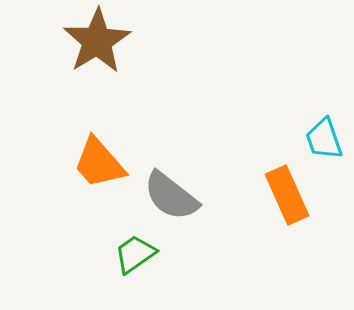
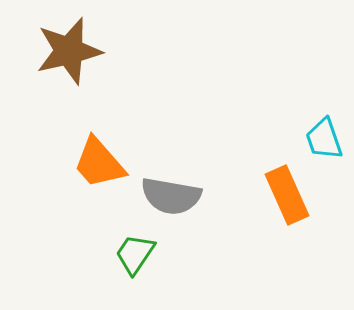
brown star: moved 28 px left, 10 px down; rotated 18 degrees clockwise
gray semicircle: rotated 28 degrees counterclockwise
green trapezoid: rotated 21 degrees counterclockwise
